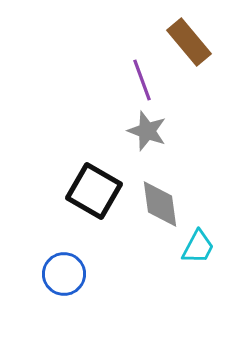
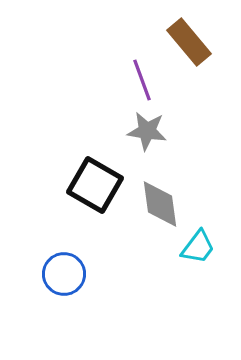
gray star: rotated 12 degrees counterclockwise
black square: moved 1 px right, 6 px up
cyan trapezoid: rotated 9 degrees clockwise
